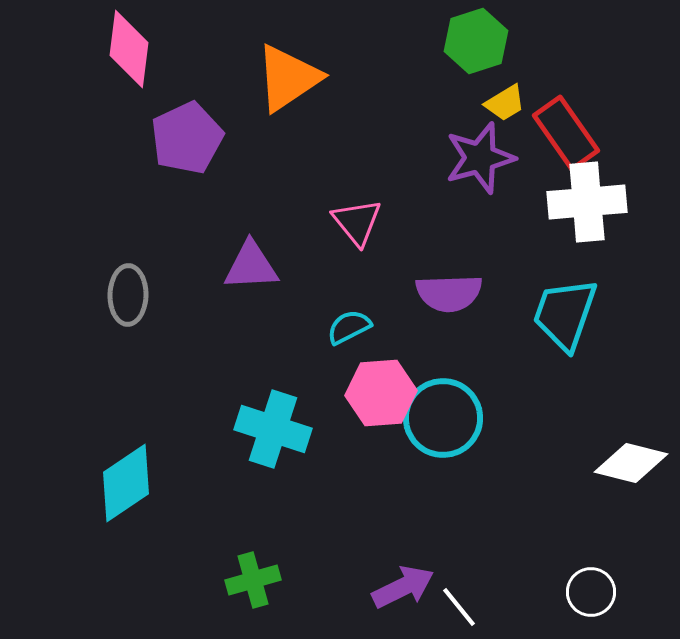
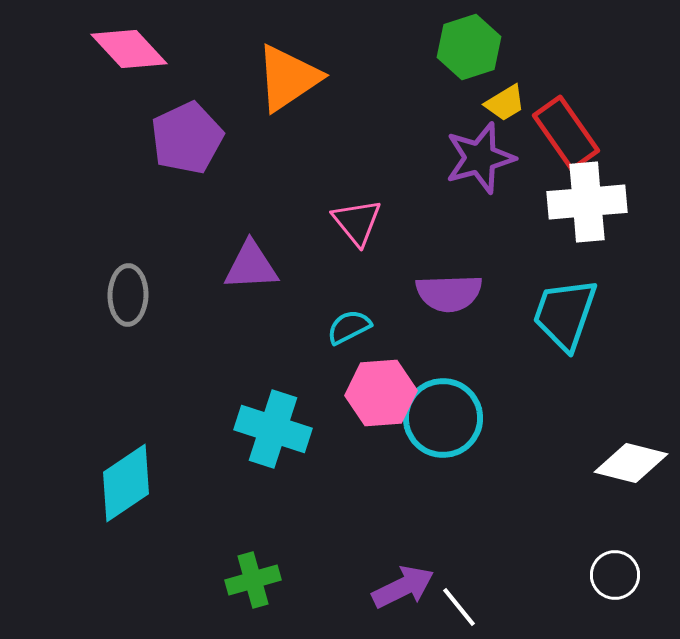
green hexagon: moved 7 px left, 6 px down
pink diamond: rotated 50 degrees counterclockwise
white circle: moved 24 px right, 17 px up
